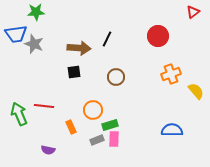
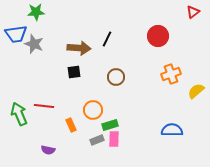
yellow semicircle: rotated 90 degrees counterclockwise
orange rectangle: moved 2 px up
